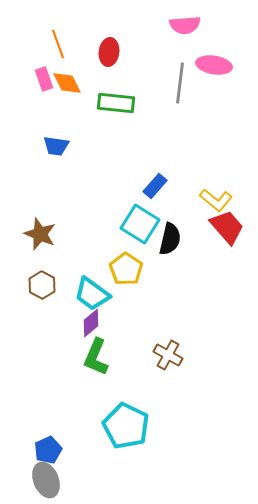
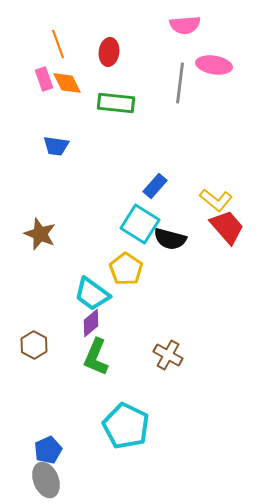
black semicircle: rotated 92 degrees clockwise
brown hexagon: moved 8 px left, 60 px down
